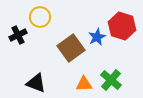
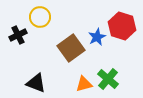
green cross: moved 3 px left, 1 px up
orange triangle: rotated 12 degrees counterclockwise
